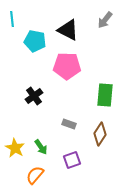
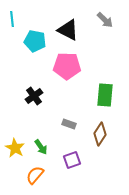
gray arrow: rotated 84 degrees counterclockwise
